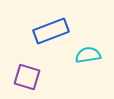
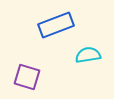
blue rectangle: moved 5 px right, 6 px up
